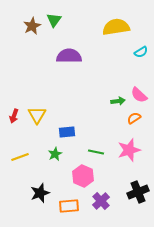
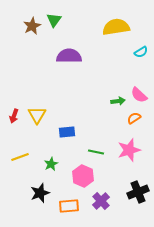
green star: moved 4 px left, 10 px down
